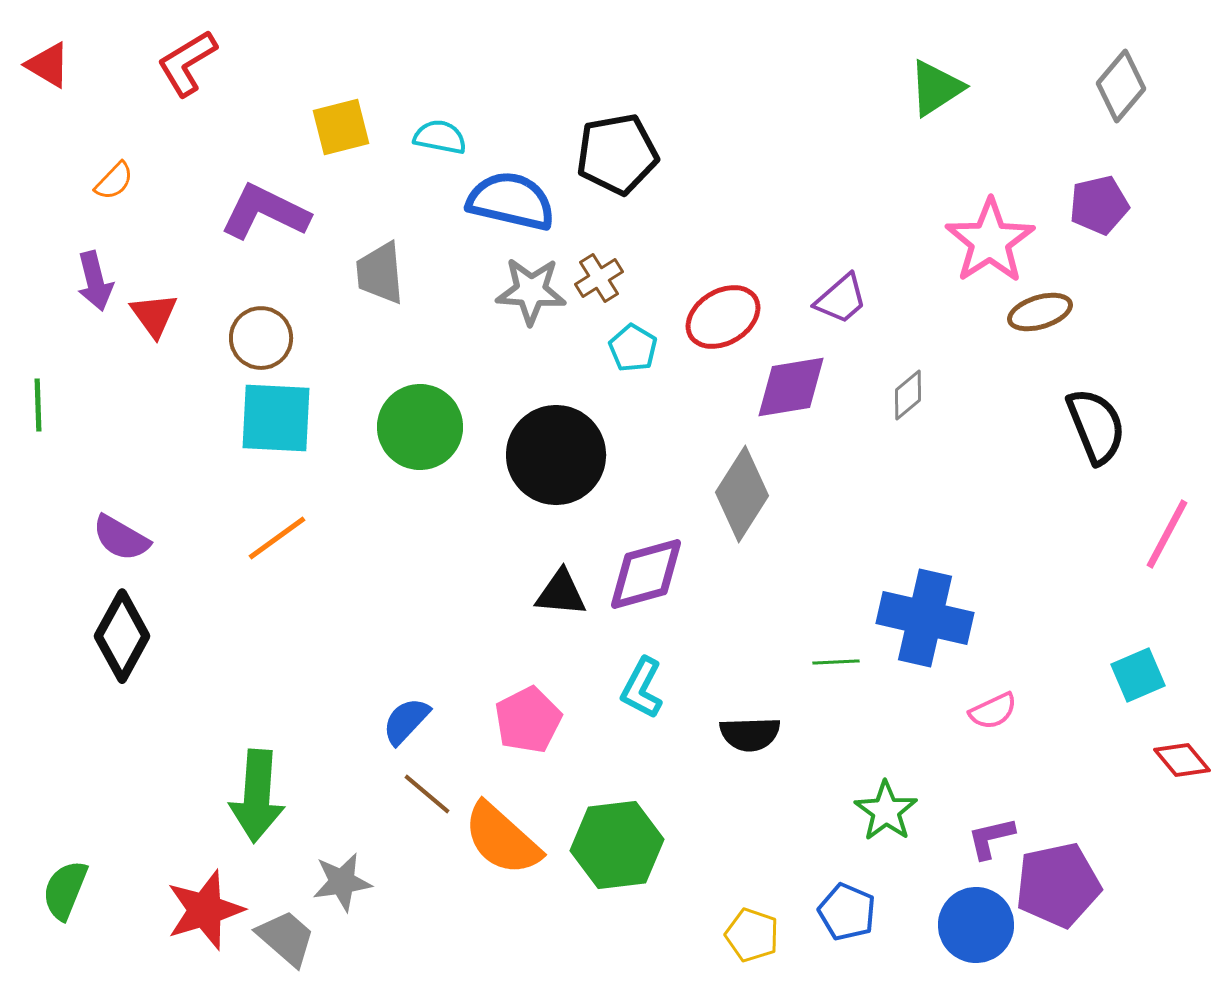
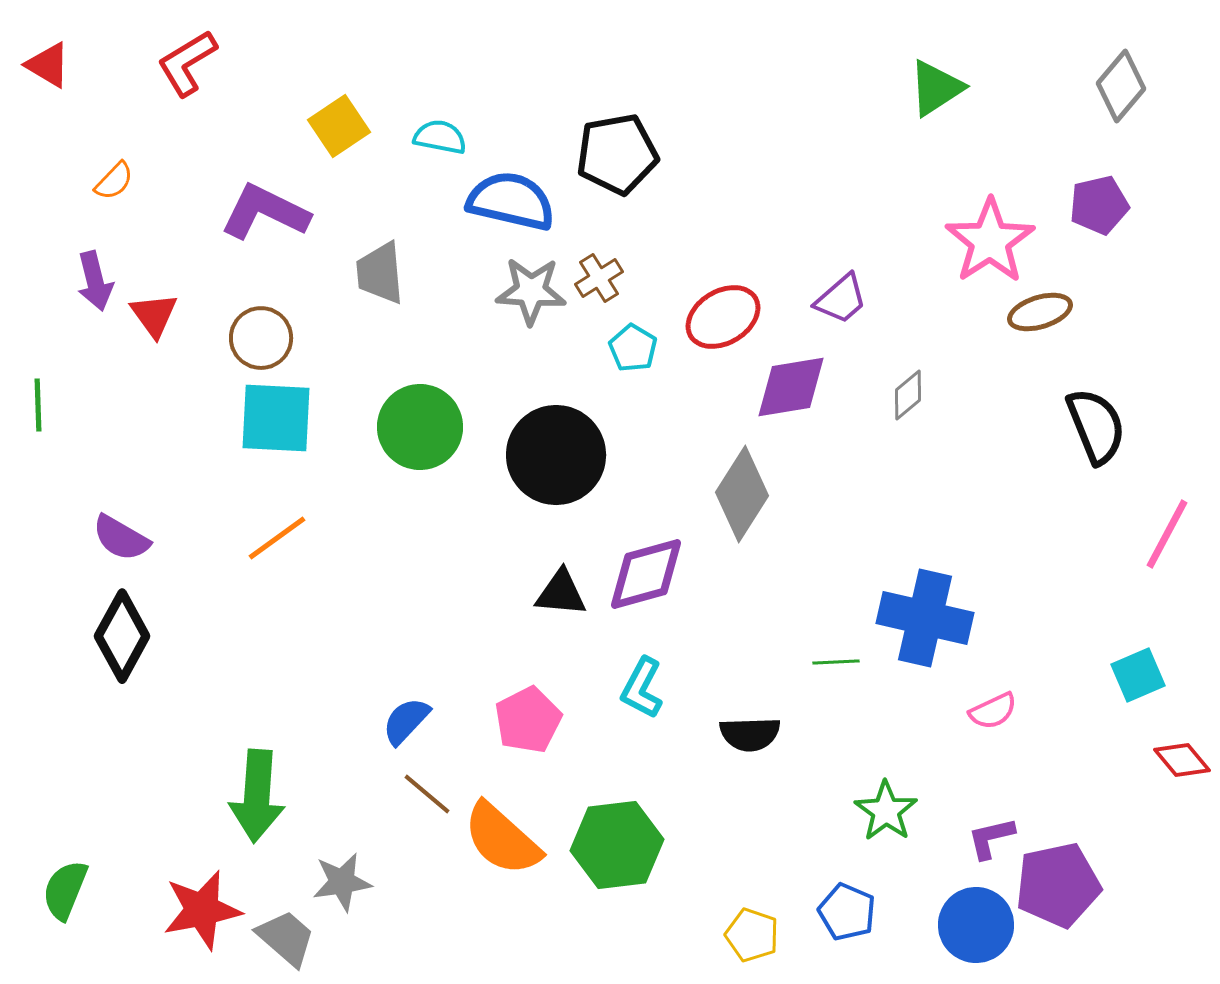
yellow square at (341, 127): moved 2 px left, 1 px up; rotated 20 degrees counterclockwise
red star at (205, 910): moved 3 px left; rotated 6 degrees clockwise
